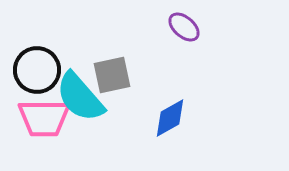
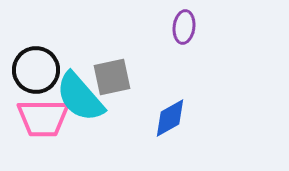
purple ellipse: rotated 56 degrees clockwise
black circle: moved 1 px left
gray square: moved 2 px down
pink trapezoid: moved 1 px left
